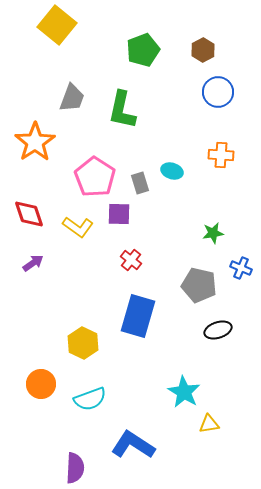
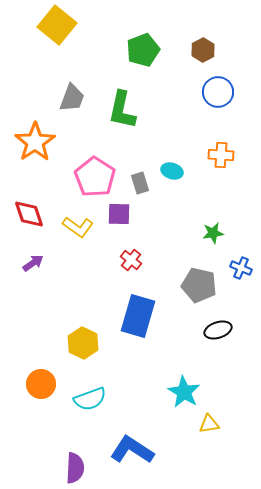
blue L-shape: moved 1 px left, 5 px down
